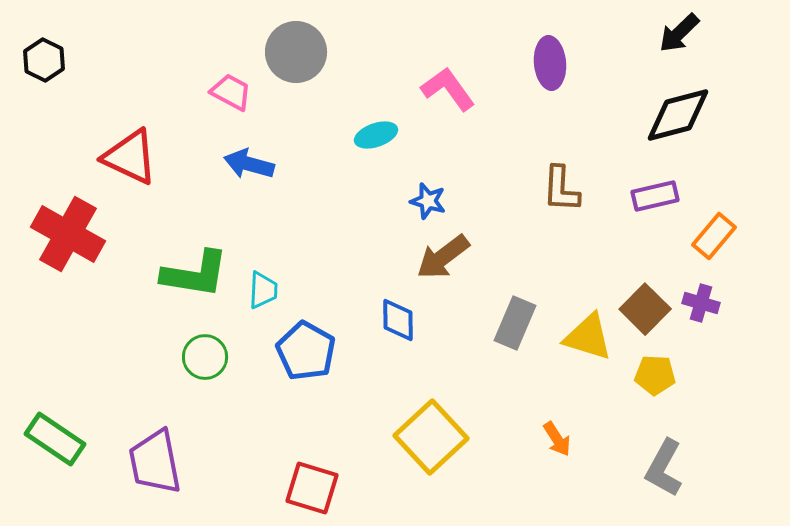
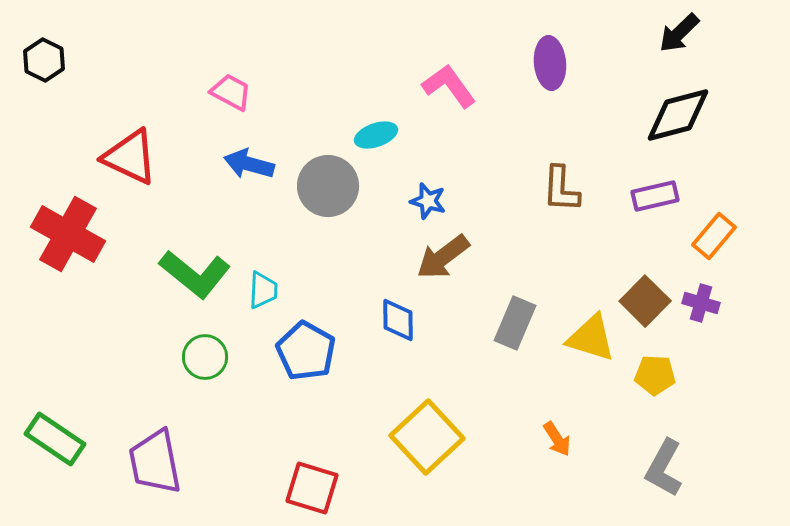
gray circle: moved 32 px right, 134 px down
pink L-shape: moved 1 px right, 3 px up
green L-shape: rotated 30 degrees clockwise
brown square: moved 8 px up
yellow triangle: moved 3 px right, 1 px down
yellow square: moved 4 px left
